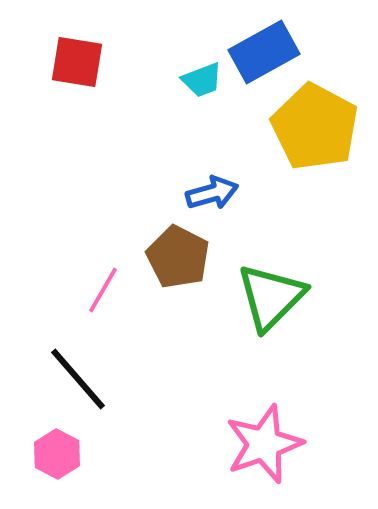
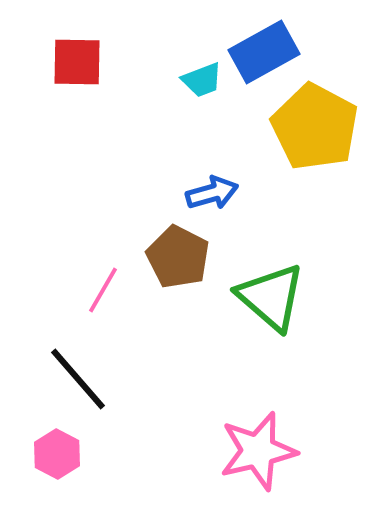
red square: rotated 8 degrees counterclockwise
green triangle: rotated 34 degrees counterclockwise
pink star: moved 6 px left, 7 px down; rotated 6 degrees clockwise
